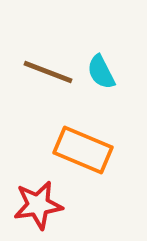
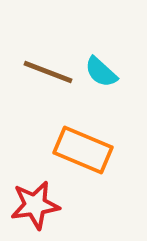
cyan semicircle: rotated 21 degrees counterclockwise
red star: moved 3 px left
